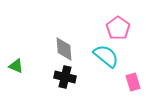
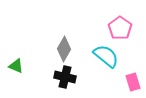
pink pentagon: moved 2 px right
gray diamond: rotated 35 degrees clockwise
